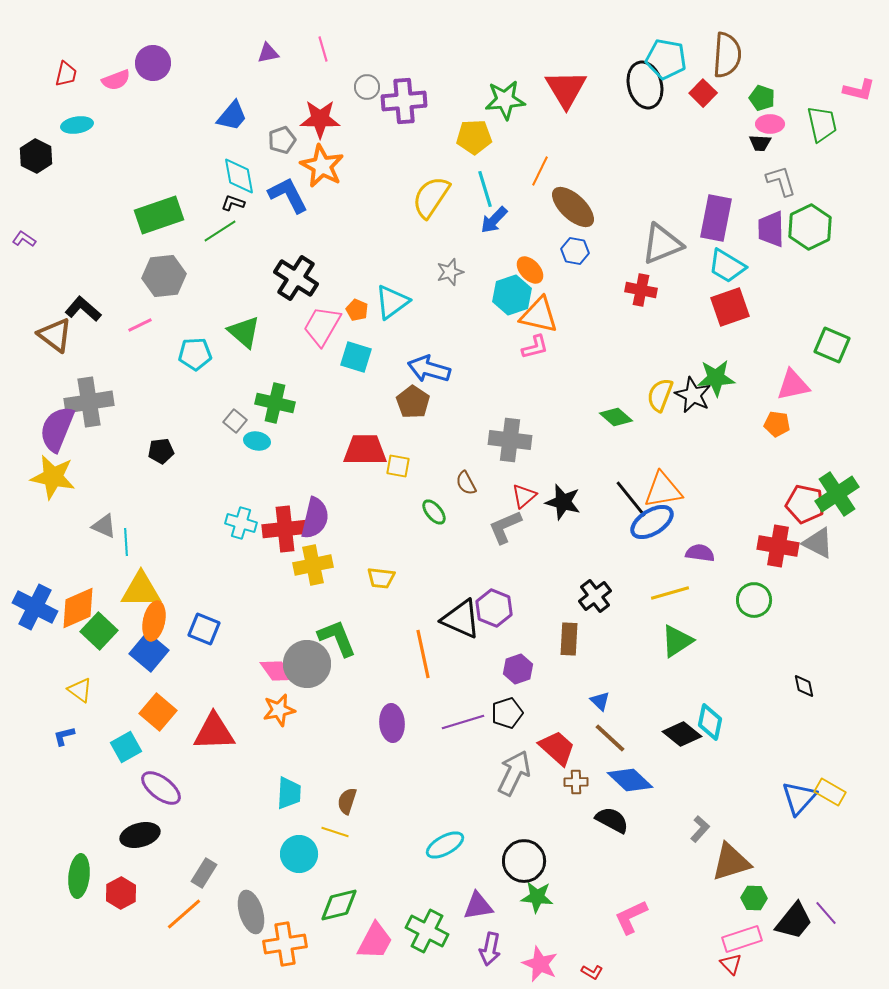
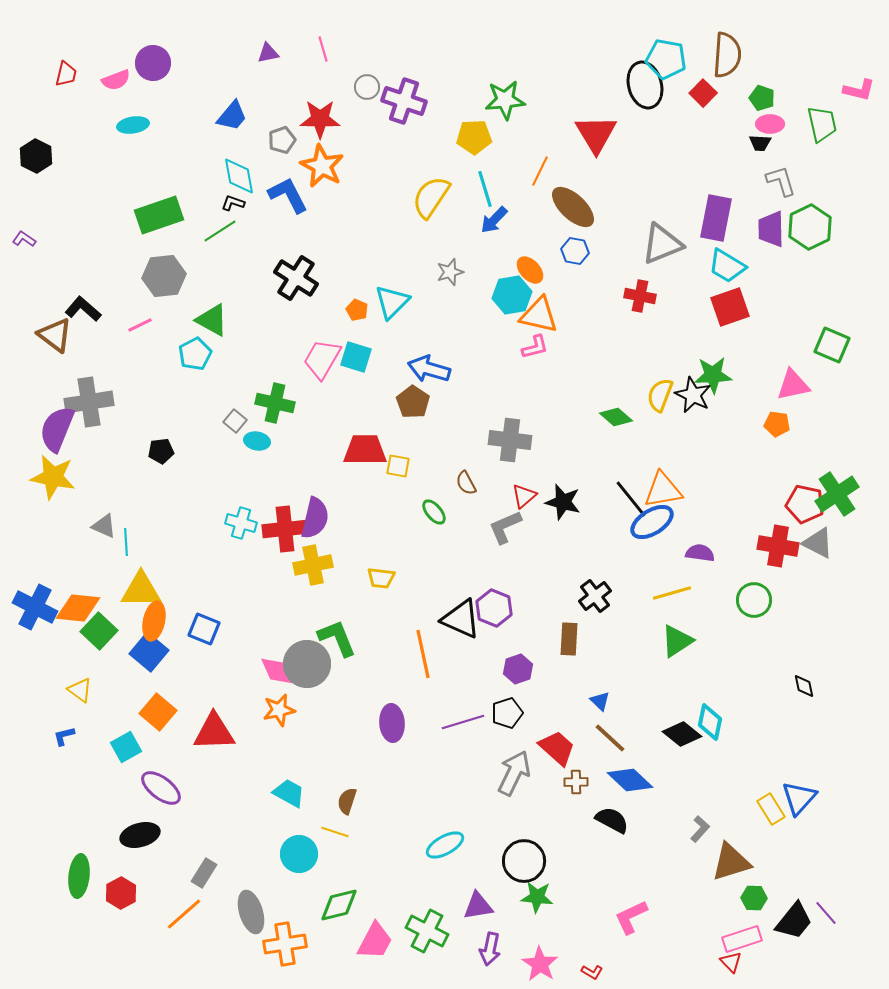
red triangle at (566, 89): moved 30 px right, 45 px down
purple cross at (404, 101): rotated 24 degrees clockwise
cyan ellipse at (77, 125): moved 56 px right
red cross at (641, 290): moved 1 px left, 6 px down
cyan hexagon at (512, 295): rotated 9 degrees clockwise
cyan triangle at (392, 302): rotated 9 degrees counterclockwise
pink trapezoid at (322, 326): moved 33 px down
green triangle at (244, 332): moved 32 px left, 12 px up; rotated 12 degrees counterclockwise
cyan pentagon at (195, 354): rotated 24 degrees counterclockwise
green star at (716, 378): moved 3 px left, 3 px up
yellow line at (670, 593): moved 2 px right
orange diamond at (78, 608): rotated 30 degrees clockwise
pink diamond at (277, 671): rotated 12 degrees clockwise
yellow rectangle at (830, 792): moved 59 px left, 17 px down; rotated 28 degrees clockwise
cyan trapezoid at (289, 793): rotated 64 degrees counterclockwise
pink star at (540, 964): rotated 9 degrees clockwise
red triangle at (731, 964): moved 2 px up
